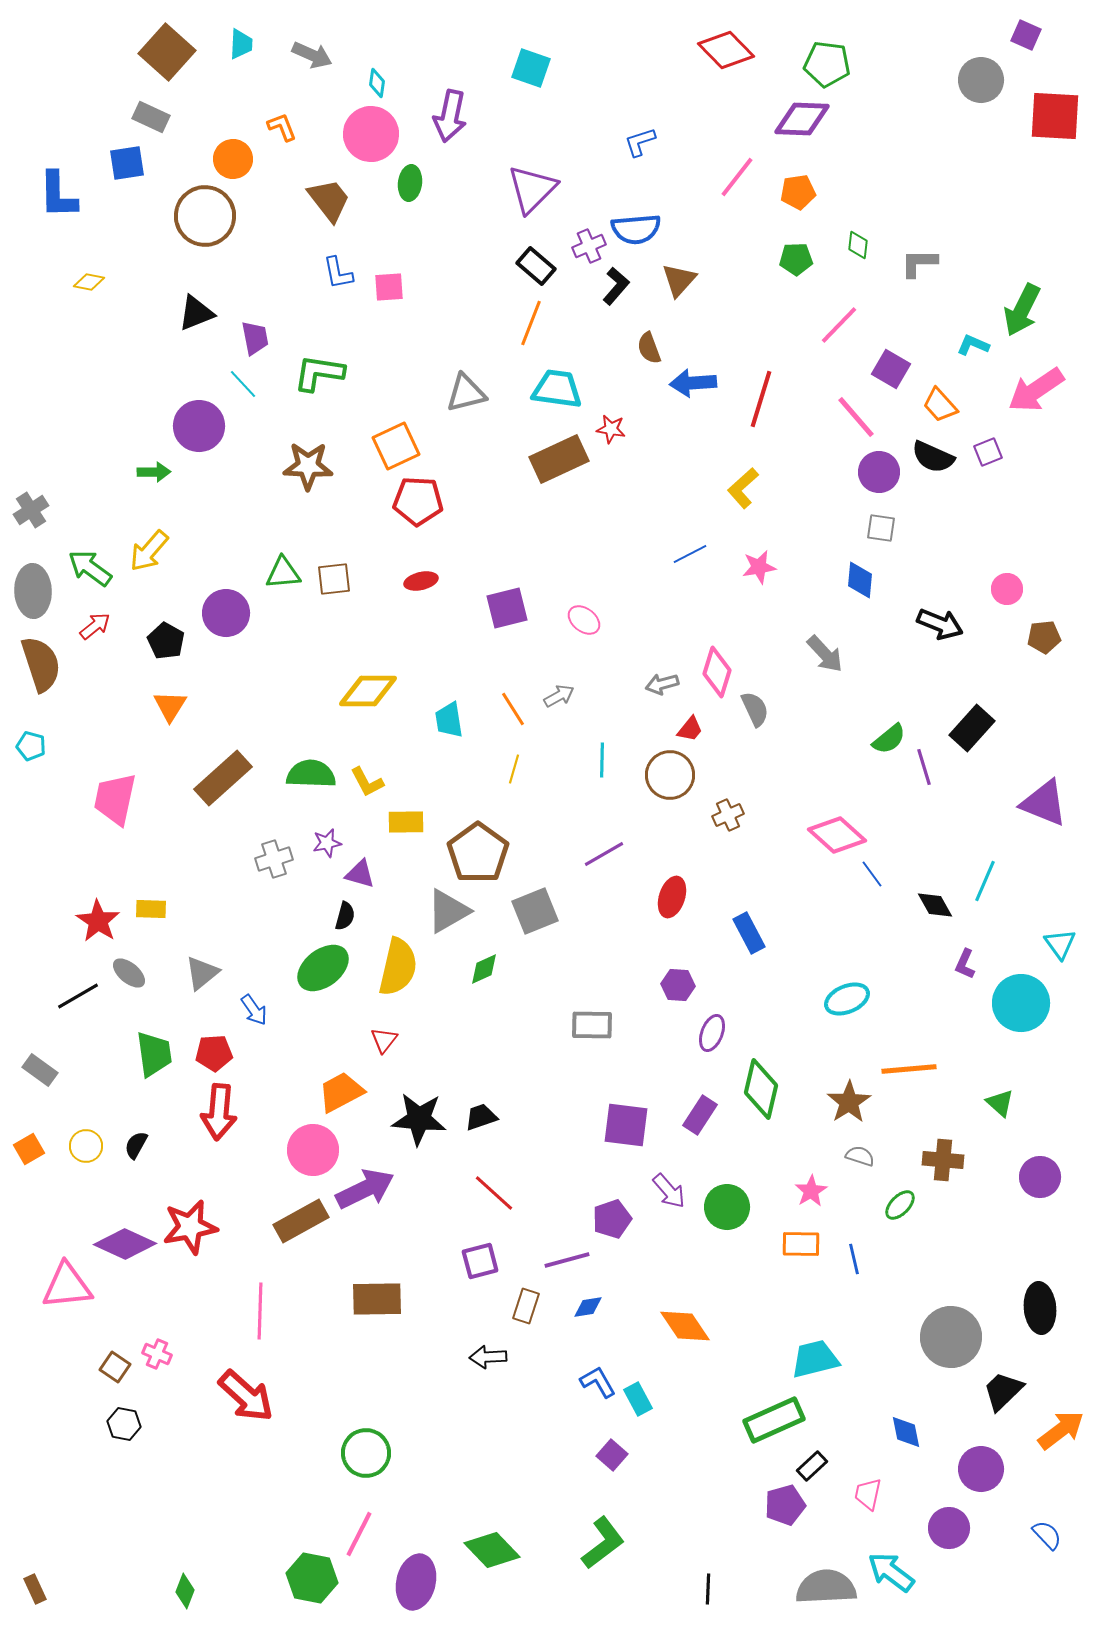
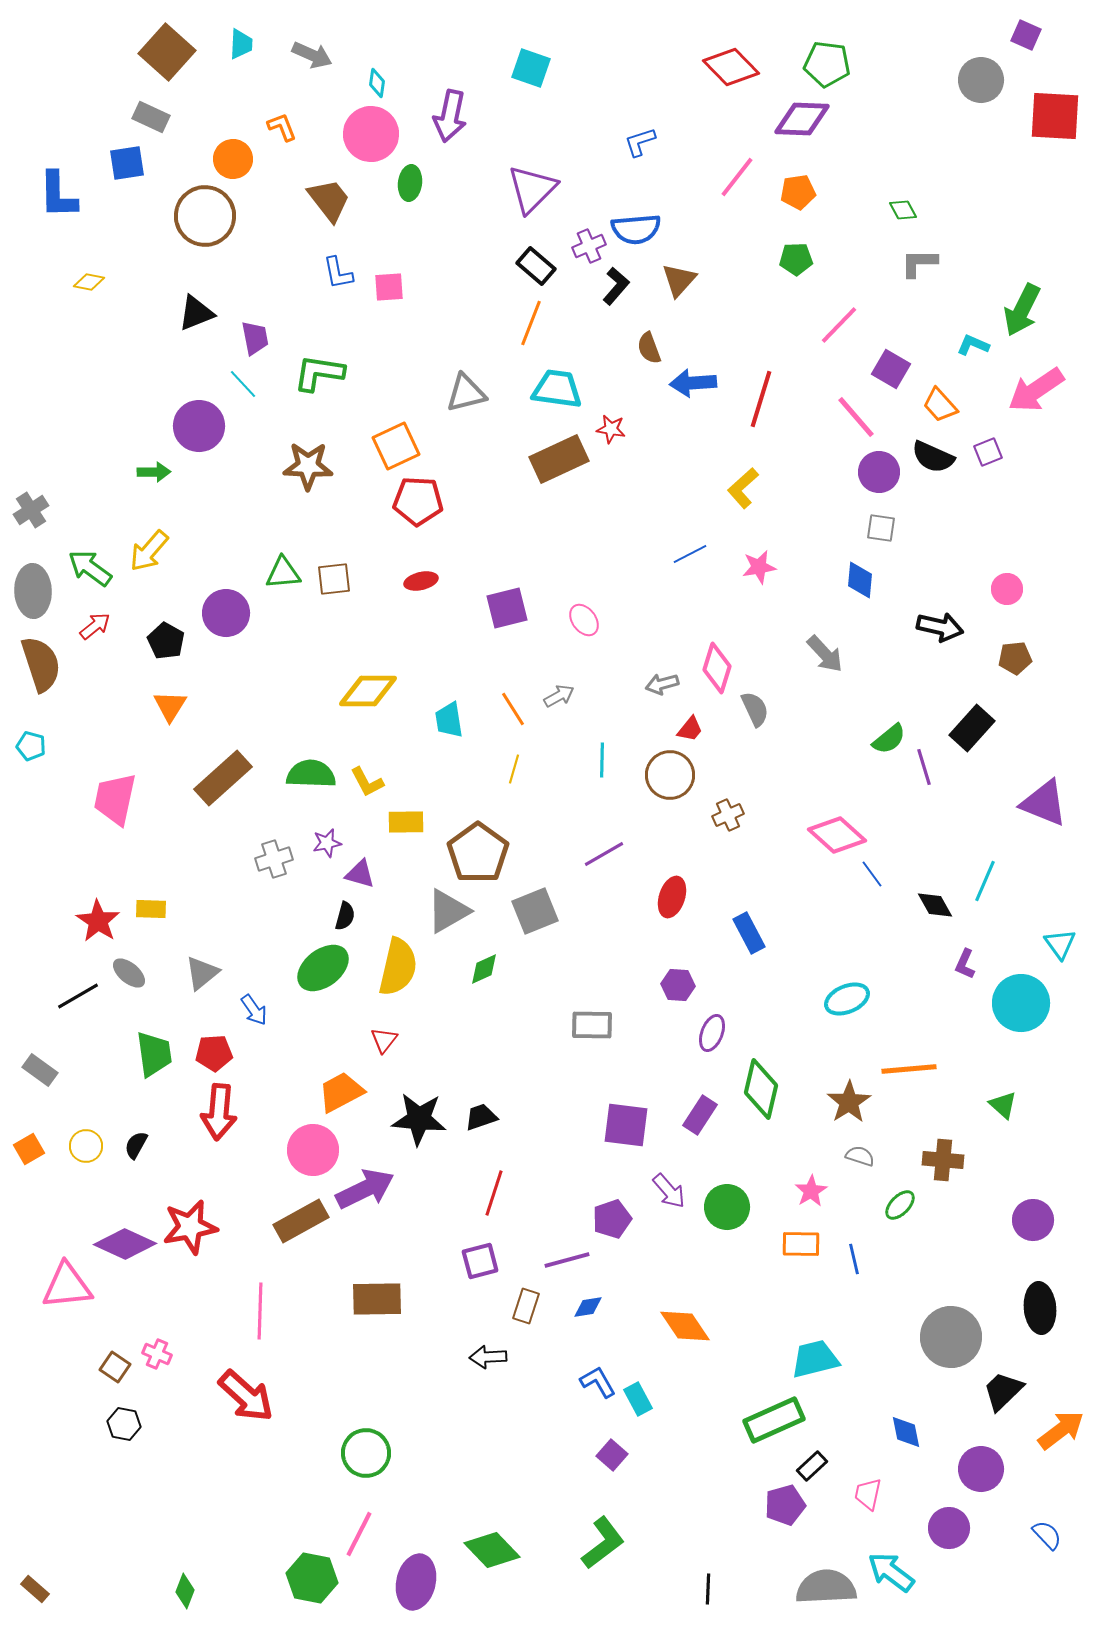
red diamond at (726, 50): moved 5 px right, 17 px down
green diamond at (858, 245): moved 45 px right, 35 px up; rotated 36 degrees counterclockwise
pink ellipse at (584, 620): rotated 16 degrees clockwise
black arrow at (940, 624): moved 3 px down; rotated 9 degrees counterclockwise
brown pentagon at (1044, 637): moved 29 px left, 21 px down
pink diamond at (717, 672): moved 4 px up
green triangle at (1000, 1103): moved 3 px right, 2 px down
purple circle at (1040, 1177): moved 7 px left, 43 px down
red line at (494, 1193): rotated 66 degrees clockwise
brown rectangle at (35, 1589): rotated 24 degrees counterclockwise
